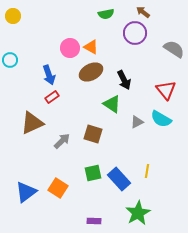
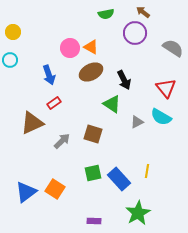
yellow circle: moved 16 px down
gray semicircle: moved 1 px left, 1 px up
red triangle: moved 2 px up
red rectangle: moved 2 px right, 6 px down
cyan semicircle: moved 2 px up
orange square: moved 3 px left, 1 px down
